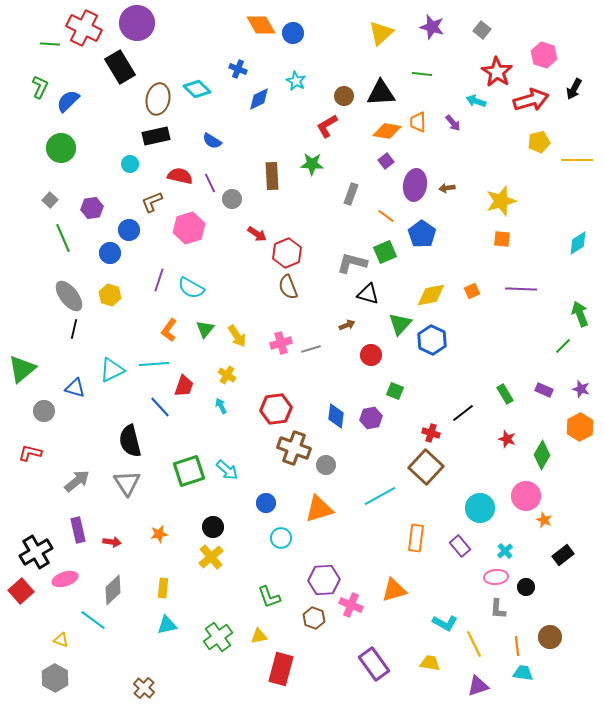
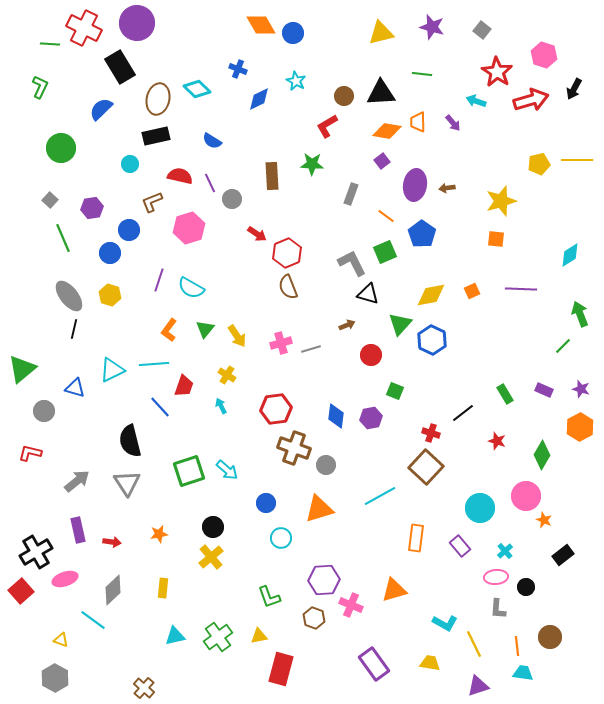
yellow triangle at (381, 33): rotated 28 degrees clockwise
blue semicircle at (68, 101): moved 33 px right, 8 px down
yellow pentagon at (539, 142): moved 22 px down
purple square at (386, 161): moved 4 px left
orange square at (502, 239): moved 6 px left
cyan diamond at (578, 243): moved 8 px left, 12 px down
gray L-shape at (352, 263): rotated 48 degrees clockwise
red star at (507, 439): moved 10 px left, 2 px down
cyan triangle at (167, 625): moved 8 px right, 11 px down
